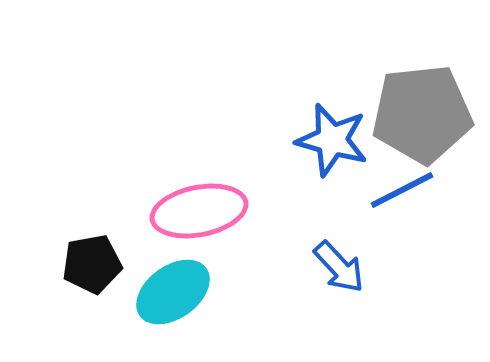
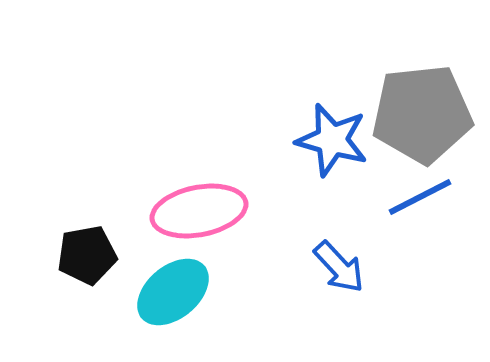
blue line: moved 18 px right, 7 px down
black pentagon: moved 5 px left, 9 px up
cyan ellipse: rotated 4 degrees counterclockwise
